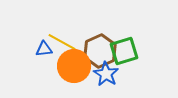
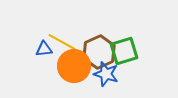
brown hexagon: moved 1 px left, 1 px down
blue star: rotated 15 degrees counterclockwise
